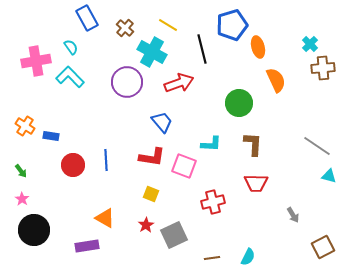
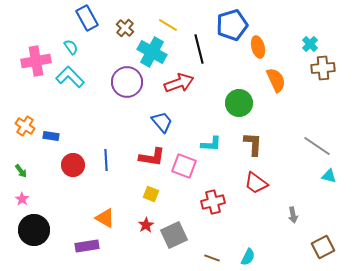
black line at (202, 49): moved 3 px left
red trapezoid at (256, 183): rotated 35 degrees clockwise
gray arrow at (293, 215): rotated 21 degrees clockwise
brown line at (212, 258): rotated 28 degrees clockwise
